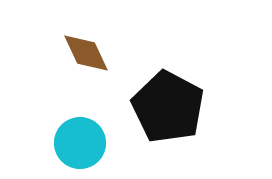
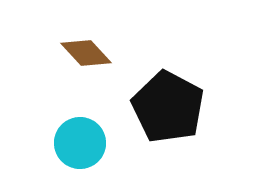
brown diamond: rotated 18 degrees counterclockwise
